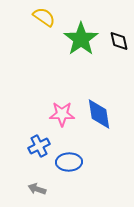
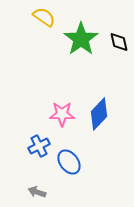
black diamond: moved 1 px down
blue diamond: rotated 52 degrees clockwise
blue ellipse: rotated 55 degrees clockwise
gray arrow: moved 3 px down
